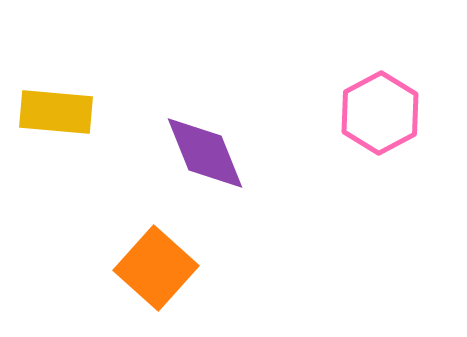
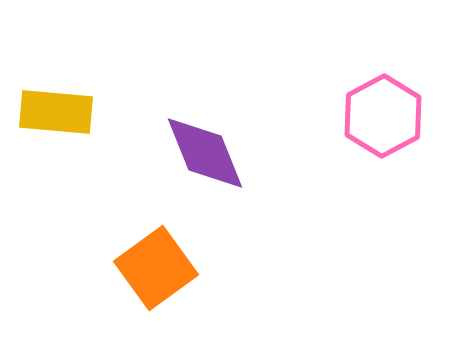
pink hexagon: moved 3 px right, 3 px down
orange square: rotated 12 degrees clockwise
